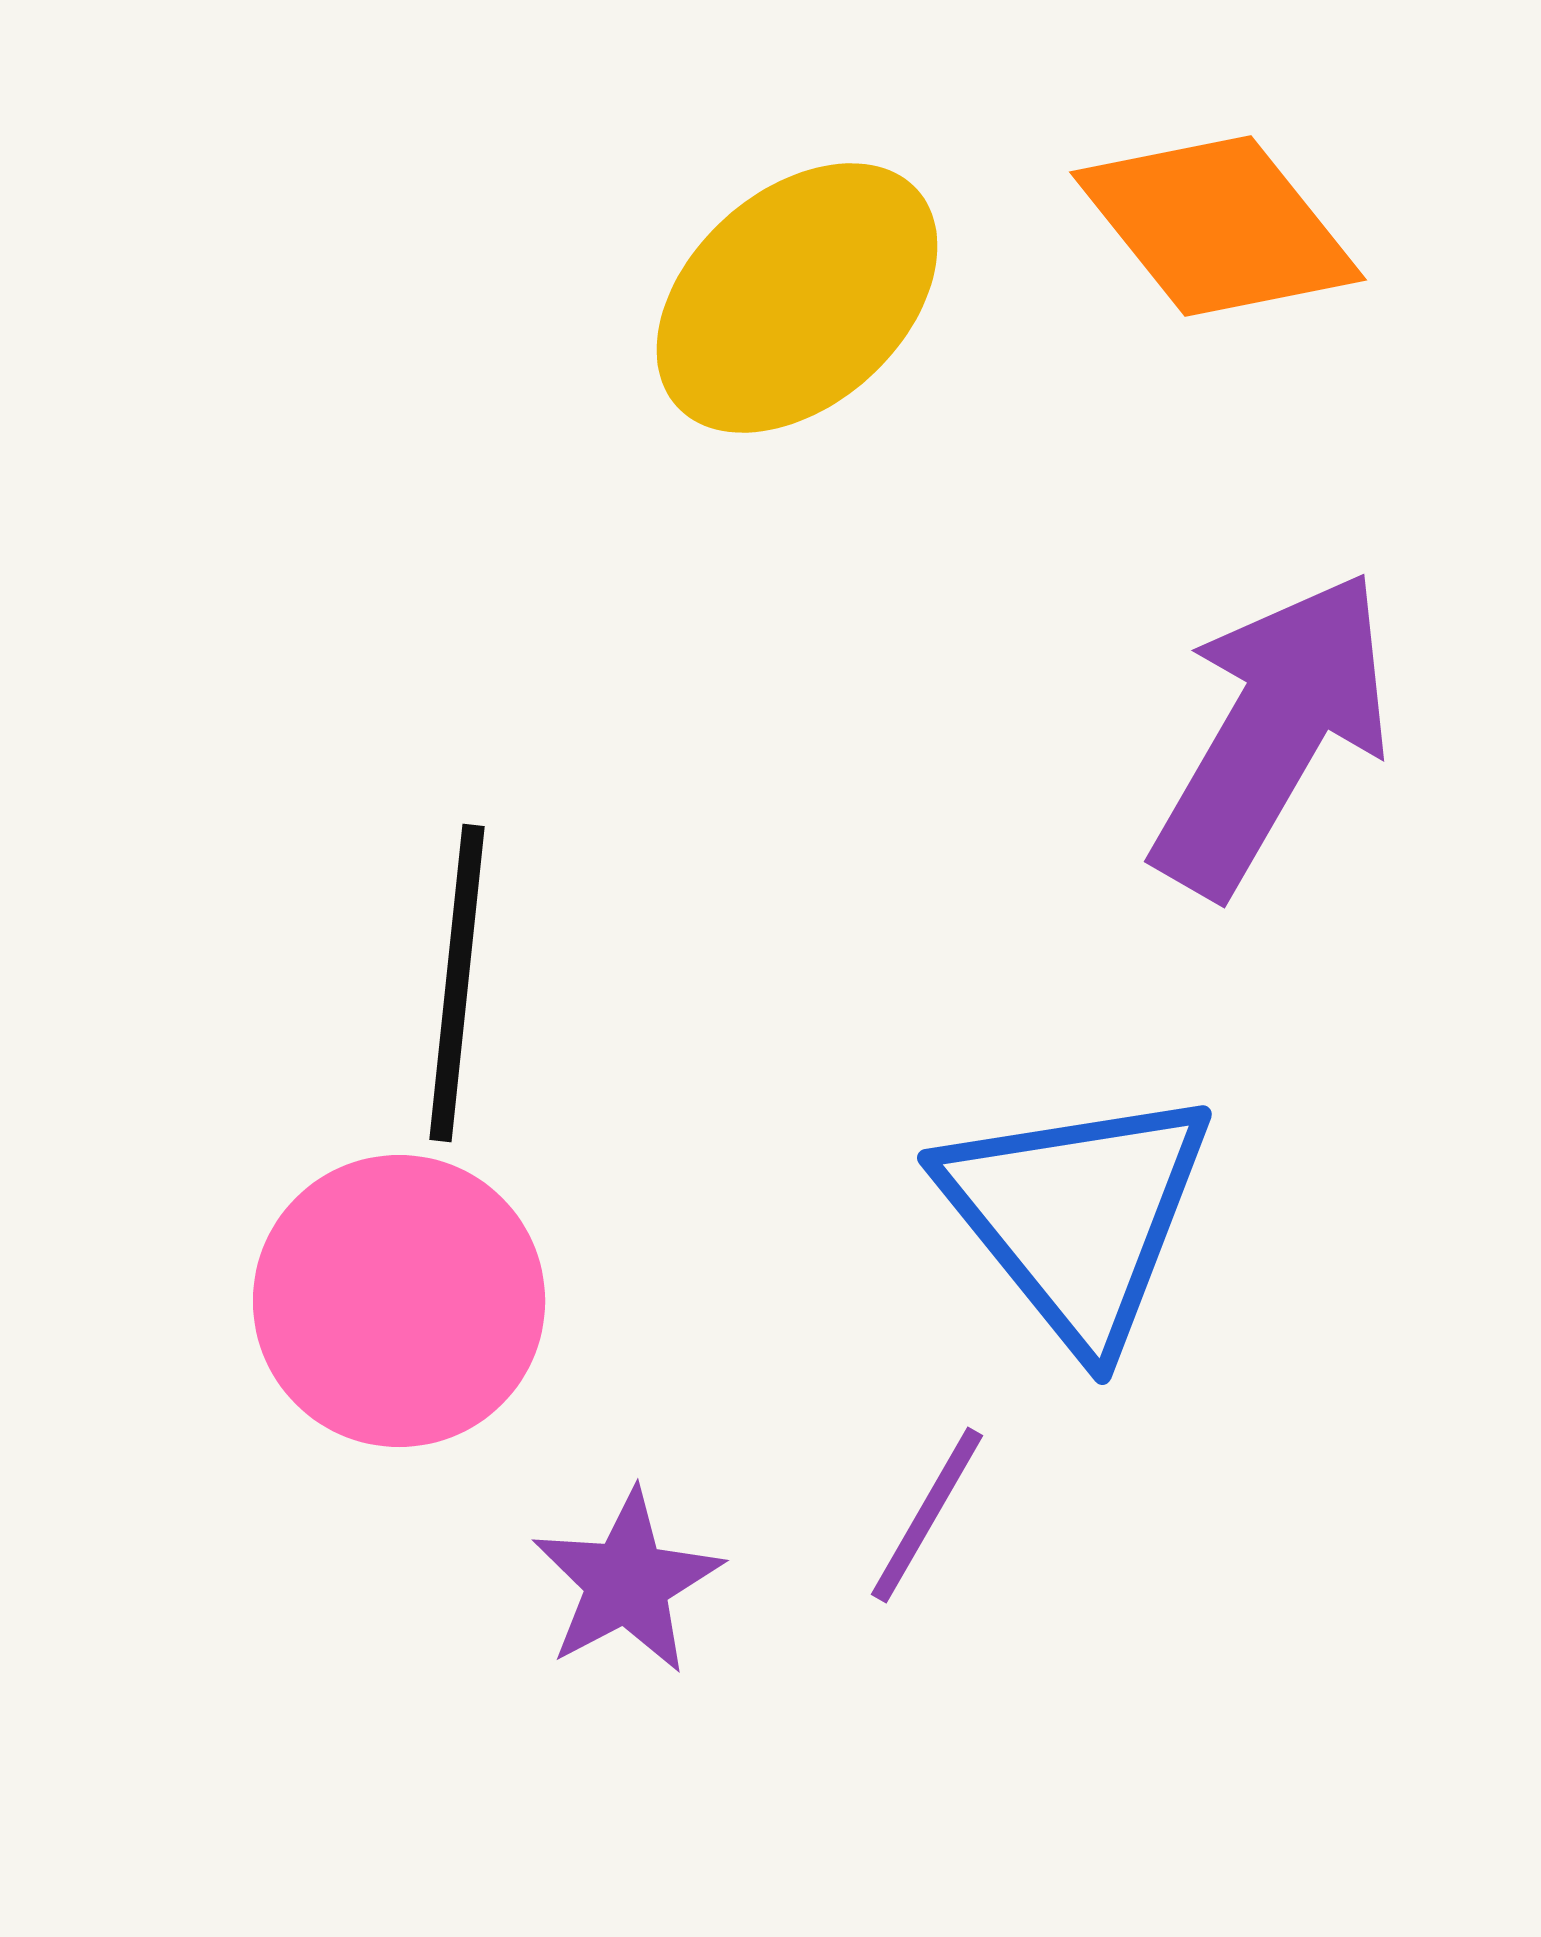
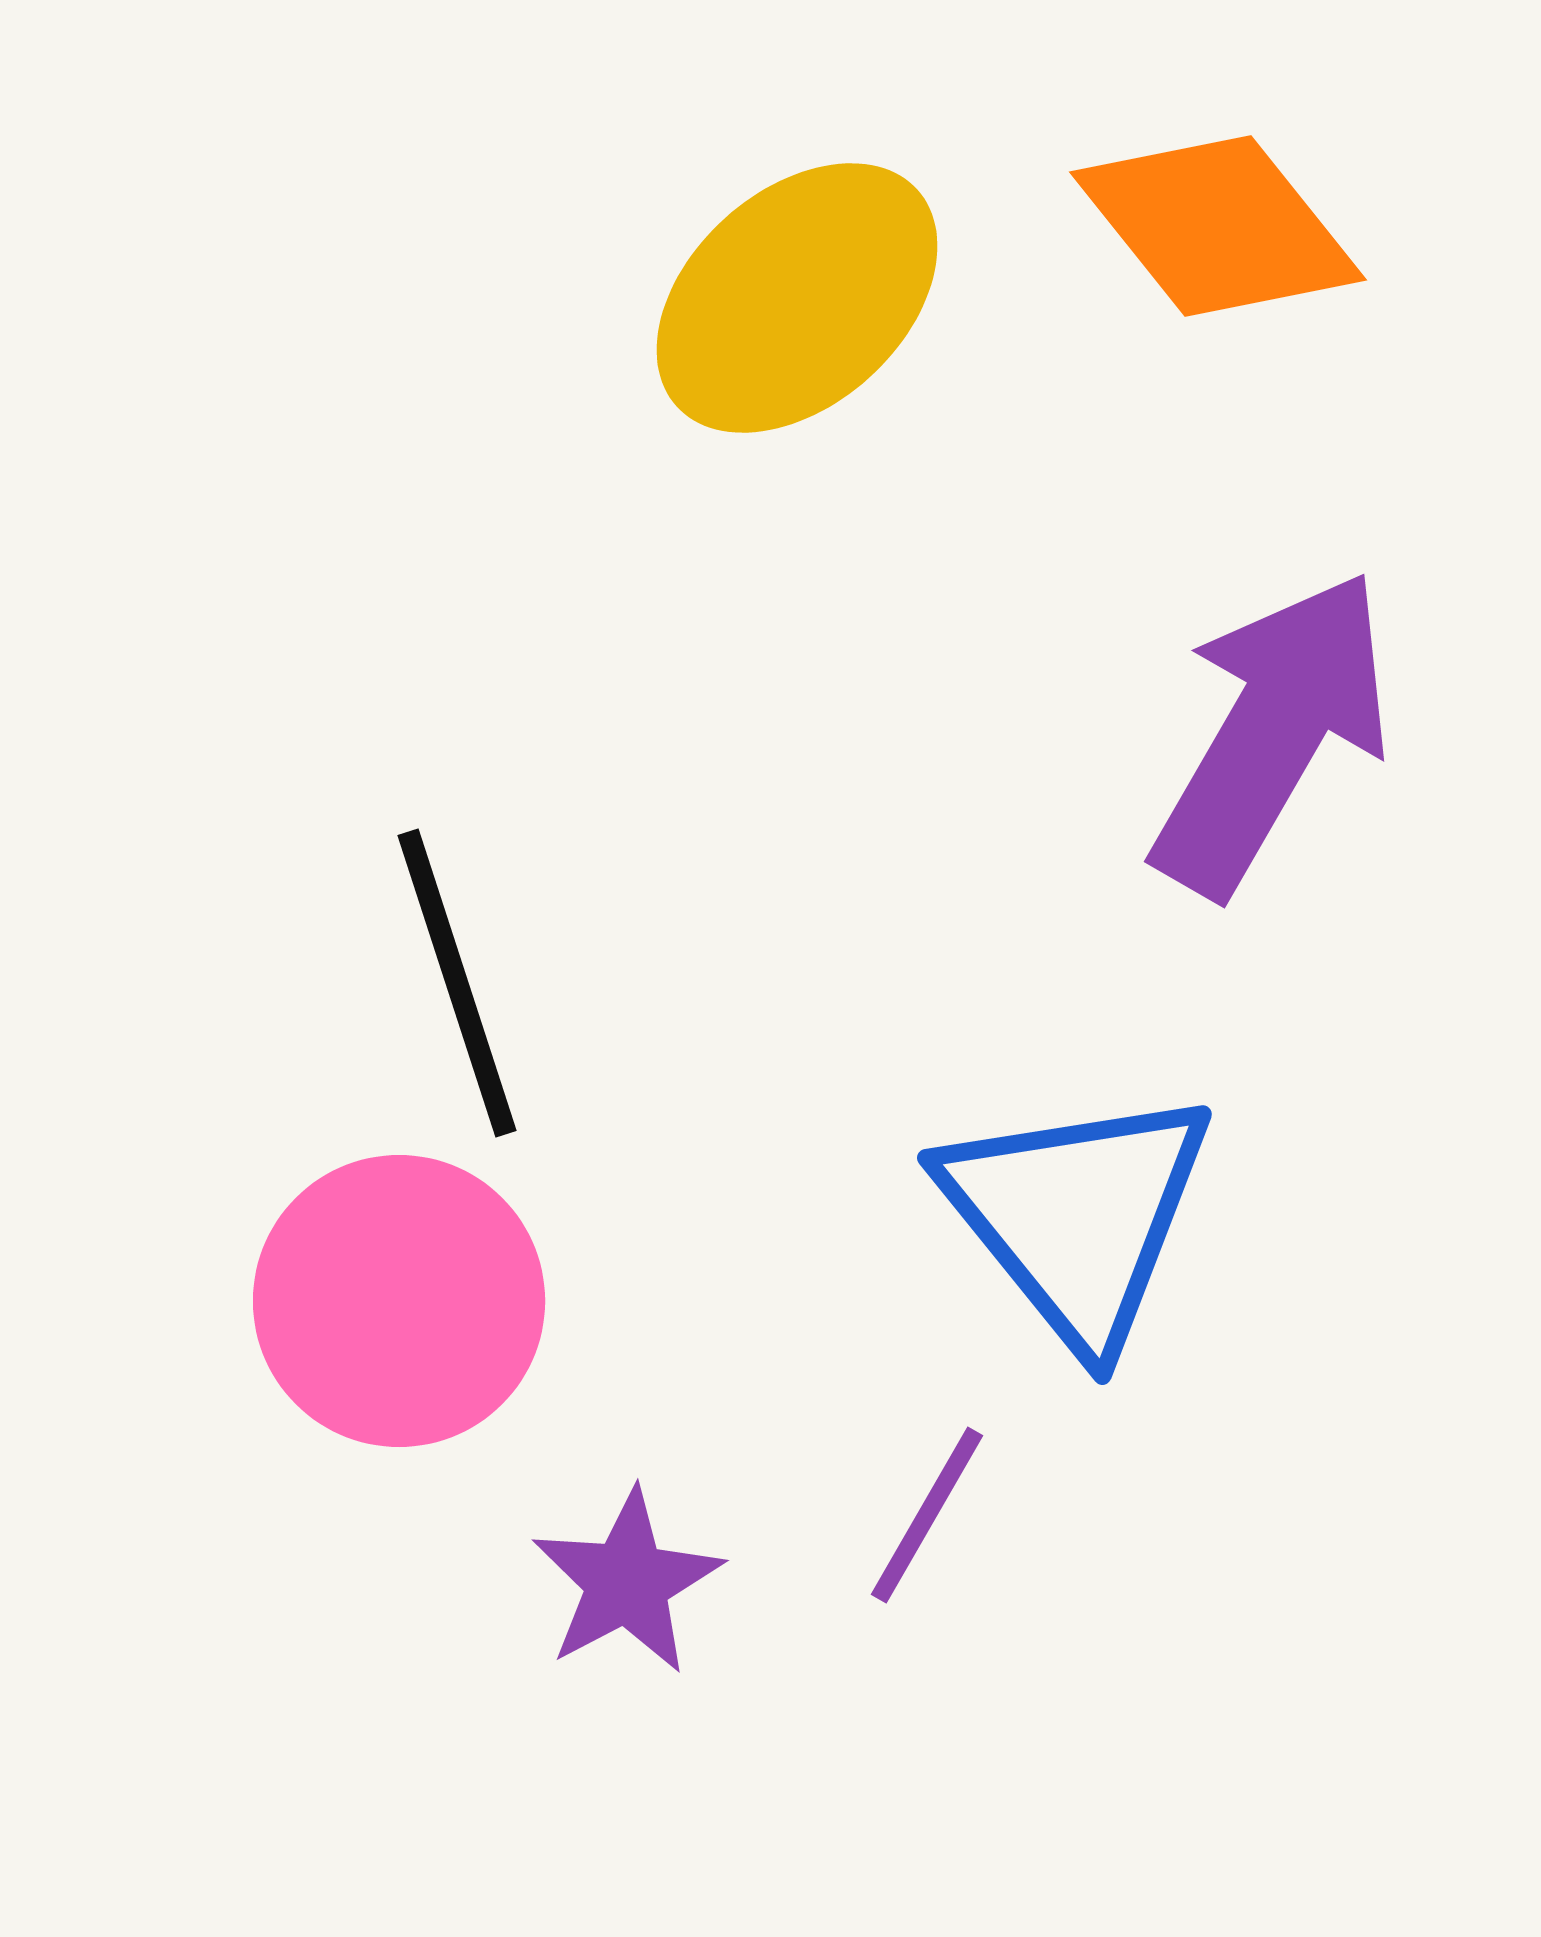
black line: rotated 24 degrees counterclockwise
